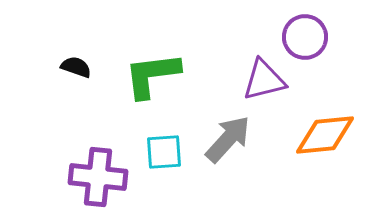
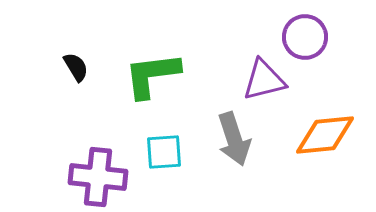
black semicircle: rotated 40 degrees clockwise
gray arrow: moved 6 px right; rotated 120 degrees clockwise
